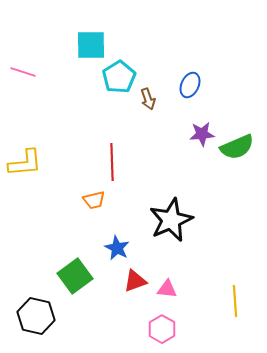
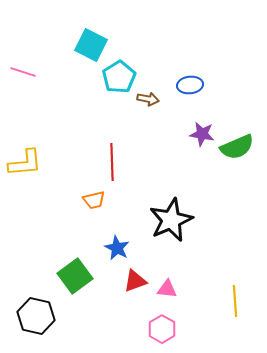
cyan square: rotated 28 degrees clockwise
blue ellipse: rotated 60 degrees clockwise
brown arrow: rotated 60 degrees counterclockwise
purple star: rotated 15 degrees clockwise
